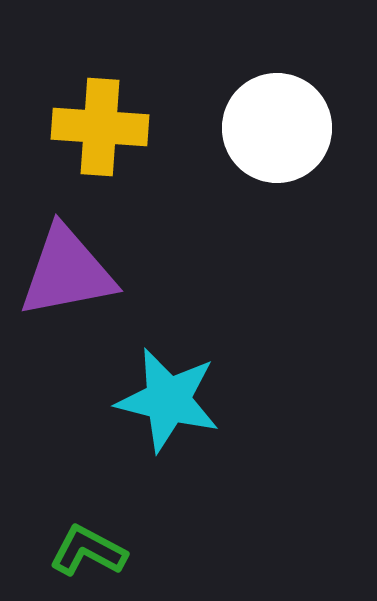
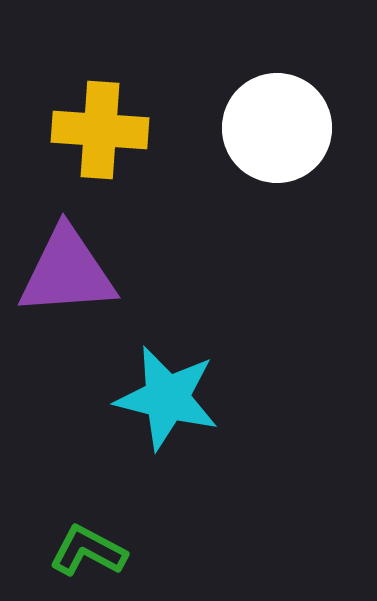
yellow cross: moved 3 px down
purple triangle: rotated 7 degrees clockwise
cyan star: moved 1 px left, 2 px up
